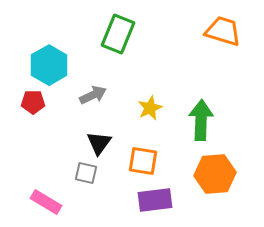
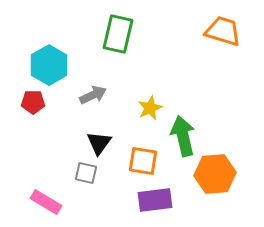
green rectangle: rotated 9 degrees counterclockwise
green arrow: moved 18 px left, 16 px down; rotated 15 degrees counterclockwise
